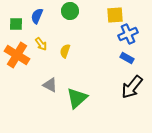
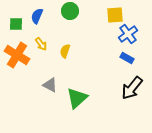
blue cross: rotated 12 degrees counterclockwise
black arrow: moved 1 px down
